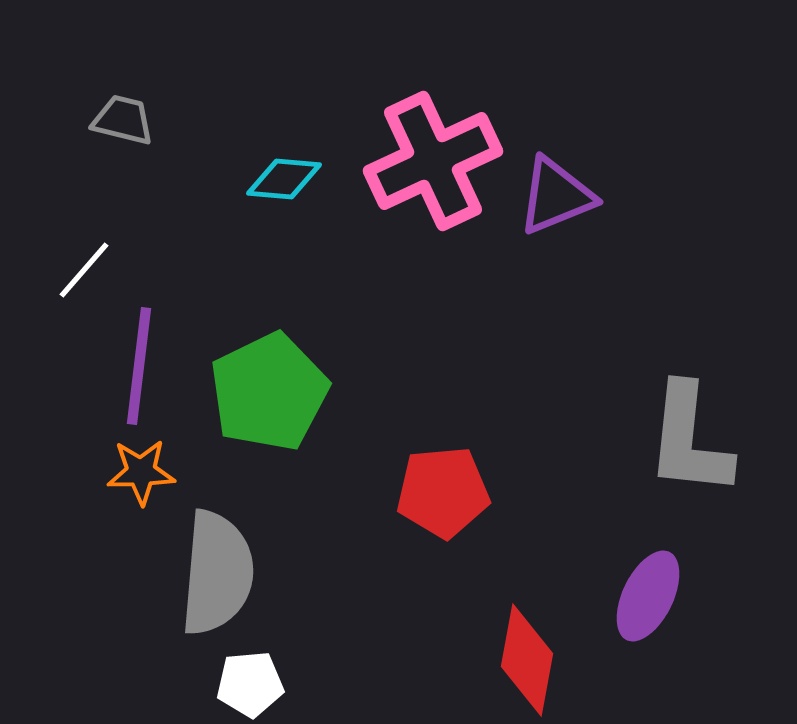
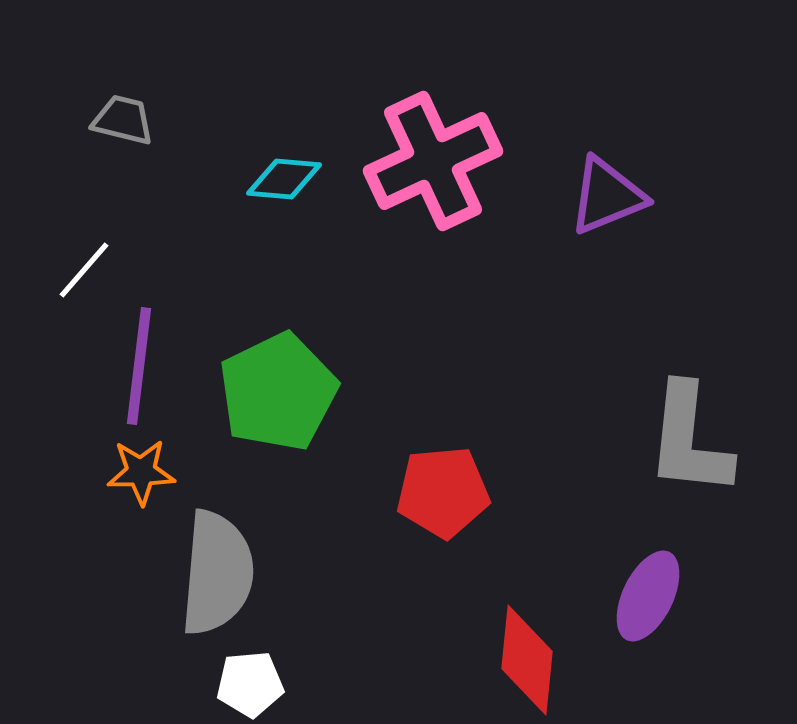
purple triangle: moved 51 px right
green pentagon: moved 9 px right
red diamond: rotated 5 degrees counterclockwise
